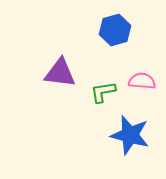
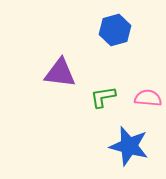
pink semicircle: moved 6 px right, 17 px down
green L-shape: moved 5 px down
blue star: moved 1 px left, 11 px down
